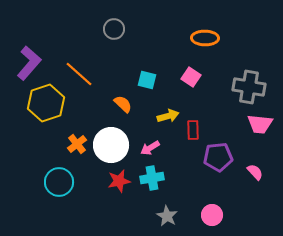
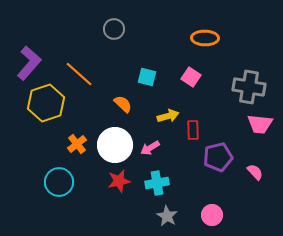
cyan square: moved 3 px up
white circle: moved 4 px right
purple pentagon: rotated 8 degrees counterclockwise
cyan cross: moved 5 px right, 5 px down
